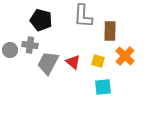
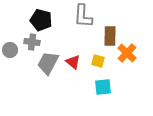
brown rectangle: moved 5 px down
gray cross: moved 2 px right, 3 px up
orange cross: moved 2 px right, 3 px up
